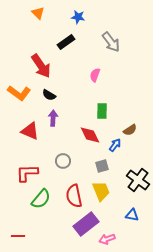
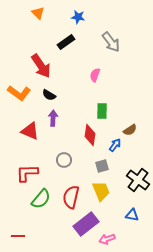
red diamond: rotated 35 degrees clockwise
gray circle: moved 1 px right, 1 px up
red semicircle: moved 3 px left, 1 px down; rotated 25 degrees clockwise
